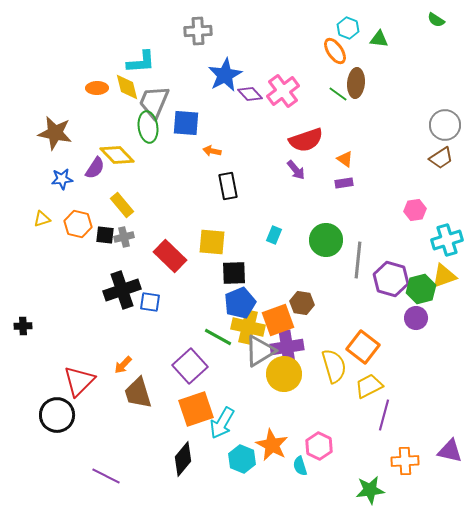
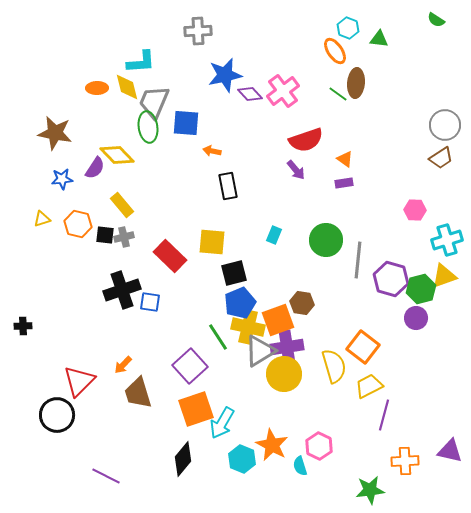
blue star at (225, 75): rotated 16 degrees clockwise
pink hexagon at (415, 210): rotated 10 degrees clockwise
black square at (234, 273): rotated 12 degrees counterclockwise
green line at (218, 337): rotated 28 degrees clockwise
